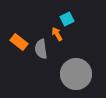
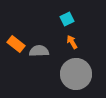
orange arrow: moved 15 px right, 8 px down
orange rectangle: moved 3 px left, 2 px down
gray semicircle: moved 2 px left, 2 px down; rotated 96 degrees clockwise
